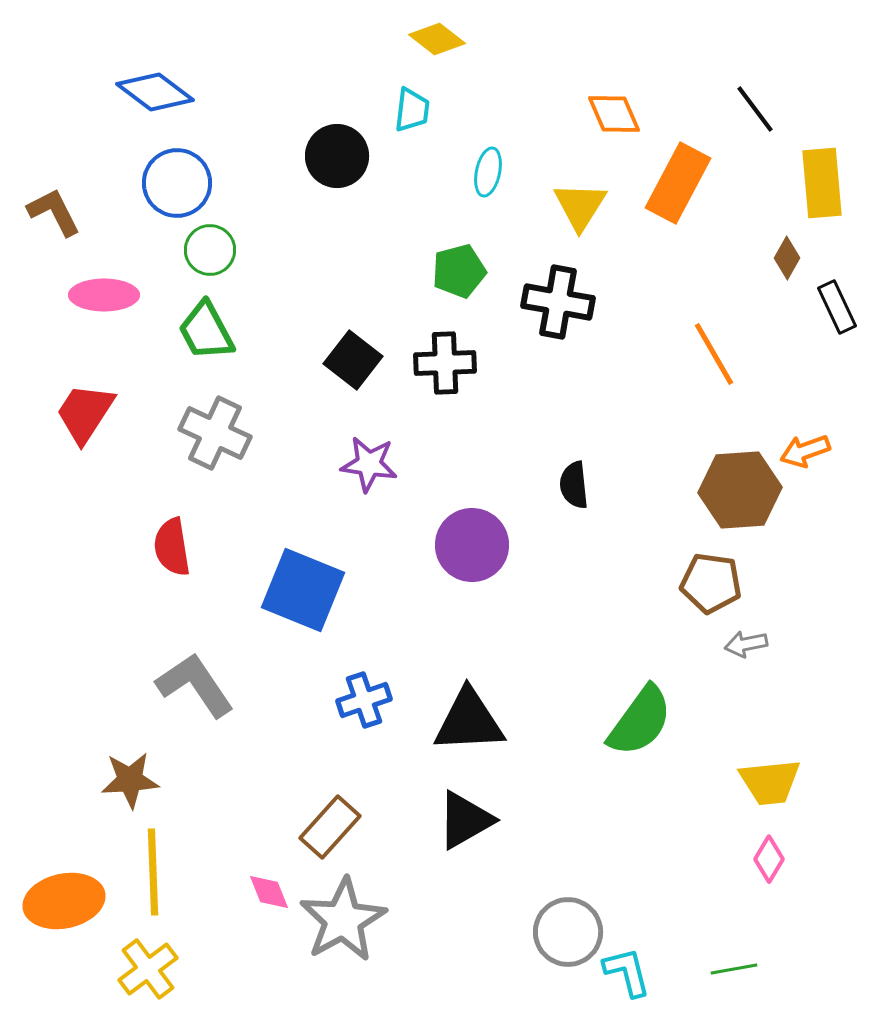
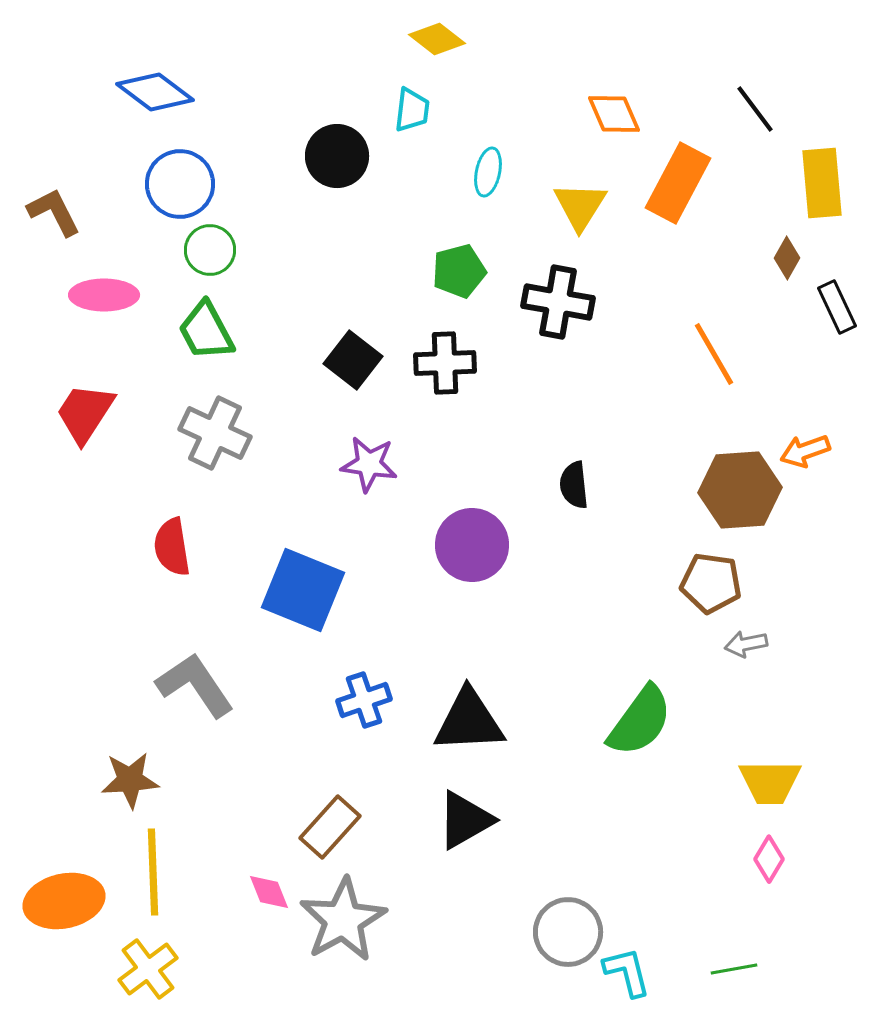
blue circle at (177, 183): moved 3 px right, 1 px down
yellow trapezoid at (770, 782): rotated 6 degrees clockwise
